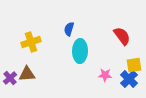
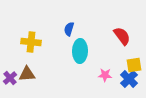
yellow cross: rotated 24 degrees clockwise
